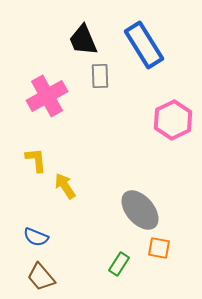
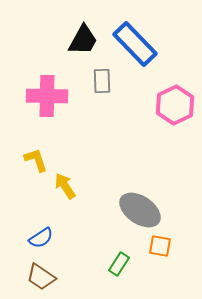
black trapezoid: rotated 128 degrees counterclockwise
blue rectangle: moved 9 px left, 1 px up; rotated 12 degrees counterclockwise
gray rectangle: moved 2 px right, 5 px down
pink cross: rotated 30 degrees clockwise
pink hexagon: moved 2 px right, 15 px up
yellow L-shape: rotated 12 degrees counterclockwise
gray ellipse: rotated 15 degrees counterclockwise
blue semicircle: moved 5 px right, 1 px down; rotated 55 degrees counterclockwise
orange square: moved 1 px right, 2 px up
brown trapezoid: rotated 16 degrees counterclockwise
